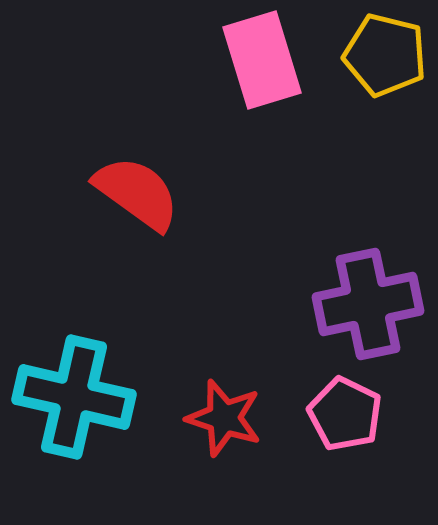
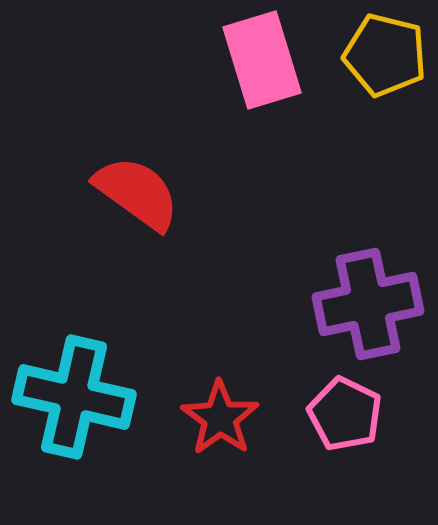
red star: moved 4 px left; rotated 18 degrees clockwise
